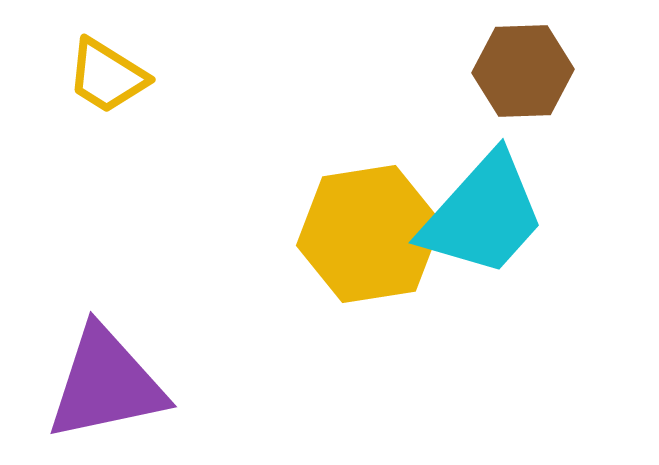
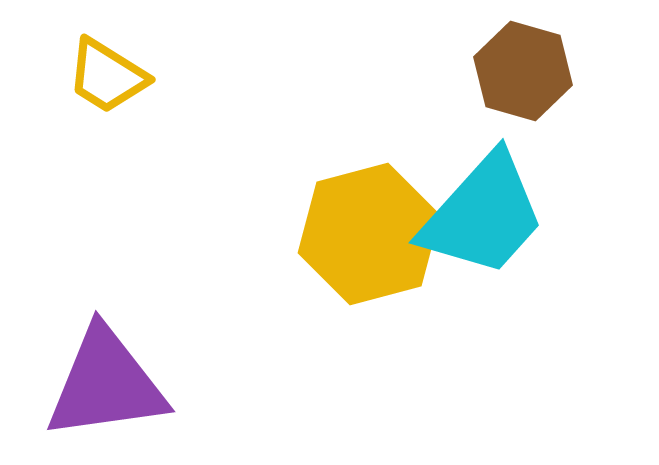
brown hexagon: rotated 18 degrees clockwise
yellow hexagon: rotated 6 degrees counterclockwise
purple triangle: rotated 4 degrees clockwise
